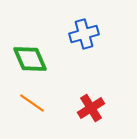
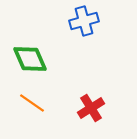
blue cross: moved 13 px up
